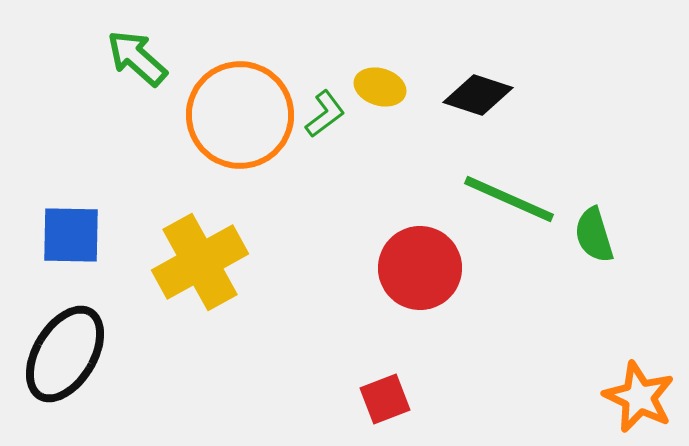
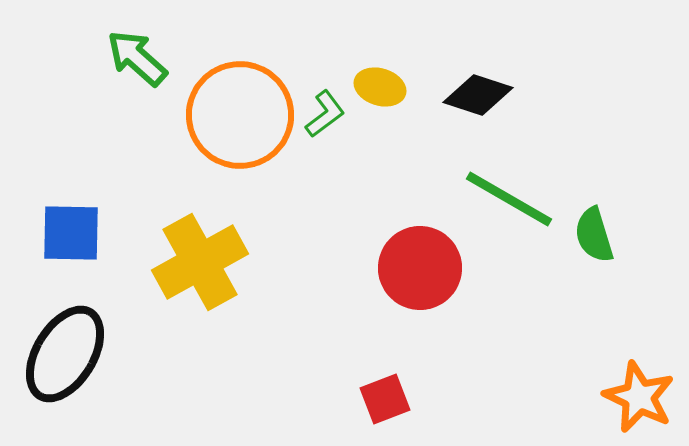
green line: rotated 6 degrees clockwise
blue square: moved 2 px up
